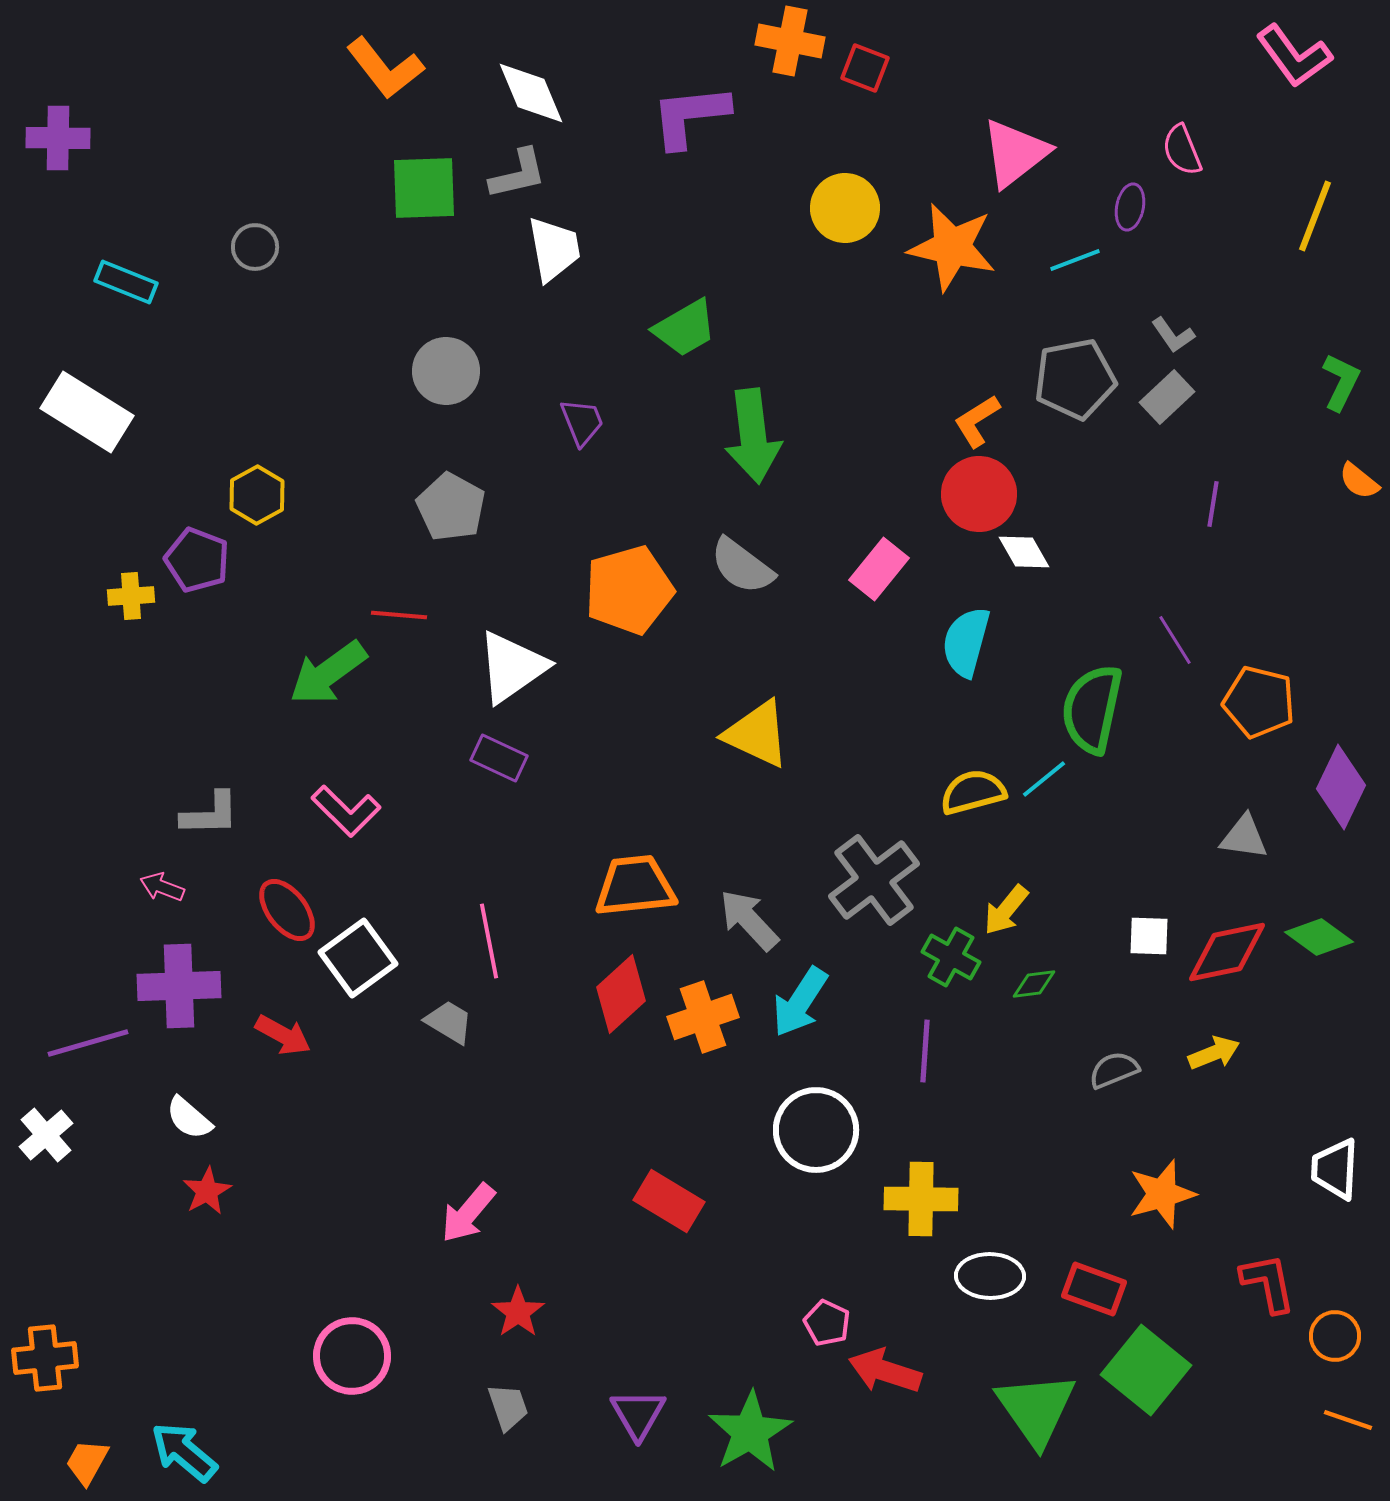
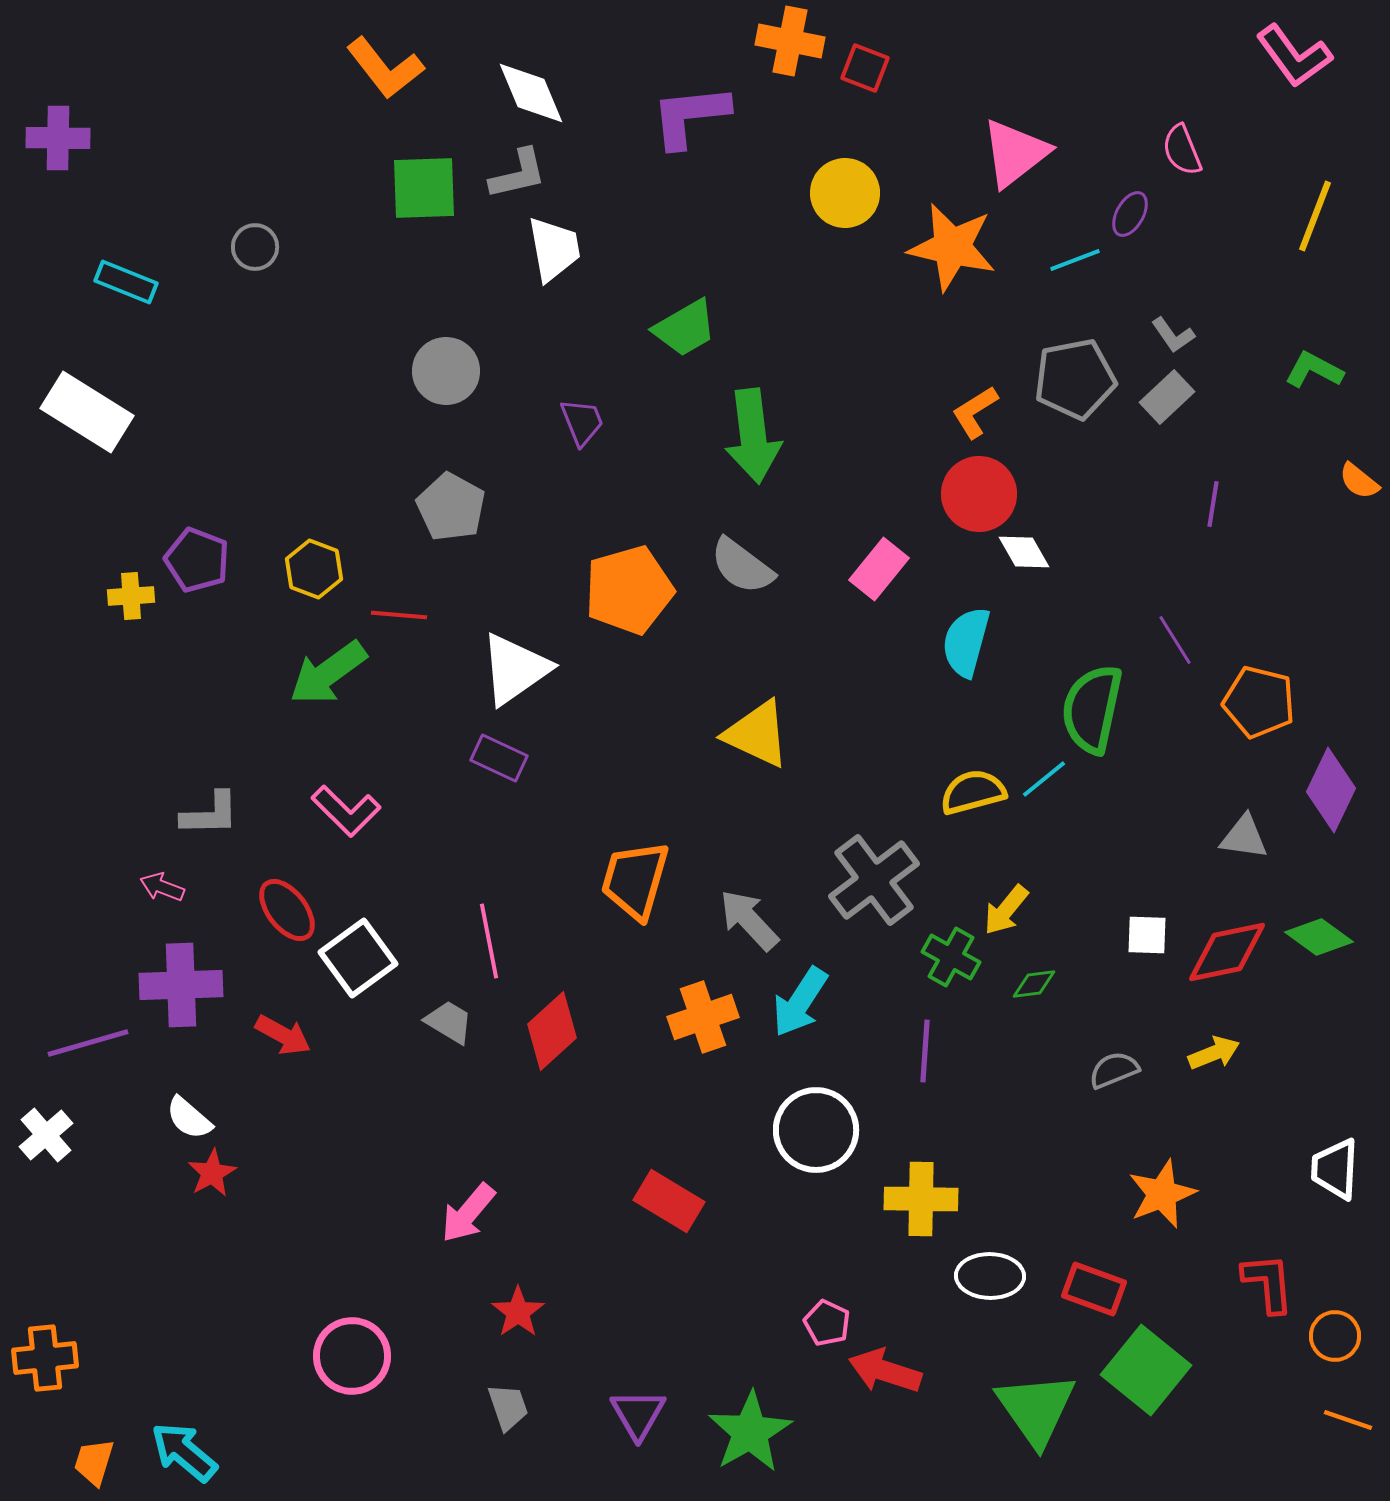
purple ellipse at (1130, 207): moved 7 px down; rotated 18 degrees clockwise
yellow circle at (845, 208): moved 15 px up
green L-shape at (1341, 382): moved 27 px left, 12 px up; rotated 88 degrees counterclockwise
orange L-shape at (977, 421): moved 2 px left, 9 px up
yellow hexagon at (257, 495): moved 57 px right, 74 px down; rotated 10 degrees counterclockwise
white triangle at (512, 667): moved 3 px right, 2 px down
purple diamond at (1341, 787): moved 10 px left, 3 px down
orange trapezoid at (635, 886): moved 6 px up; rotated 68 degrees counterclockwise
white square at (1149, 936): moved 2 px left, 1 px up
purple cross at (179, 986): moved 2 px right, 1 px up
red diamond at (621, 994): moved 69 px left, 37 px down
red star at (207, 1191): moved 5 px right, 18 px up
orange star at (1162, 1194): rotated 6 degrees counterclockwise
red L-shape at (1268, 1283): rotated 6 degrees clockwise
orange trapezoid at (87, 1462): moved 7 px right; rotated 12 degrees counterclockwise
